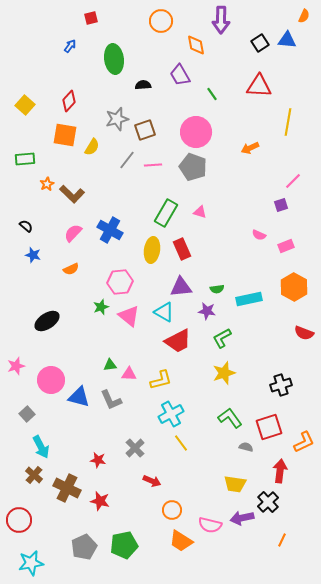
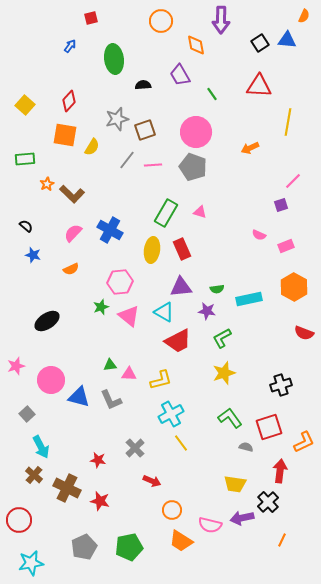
green pentagon at (124, 545): moved 5 px right, 2 px down
